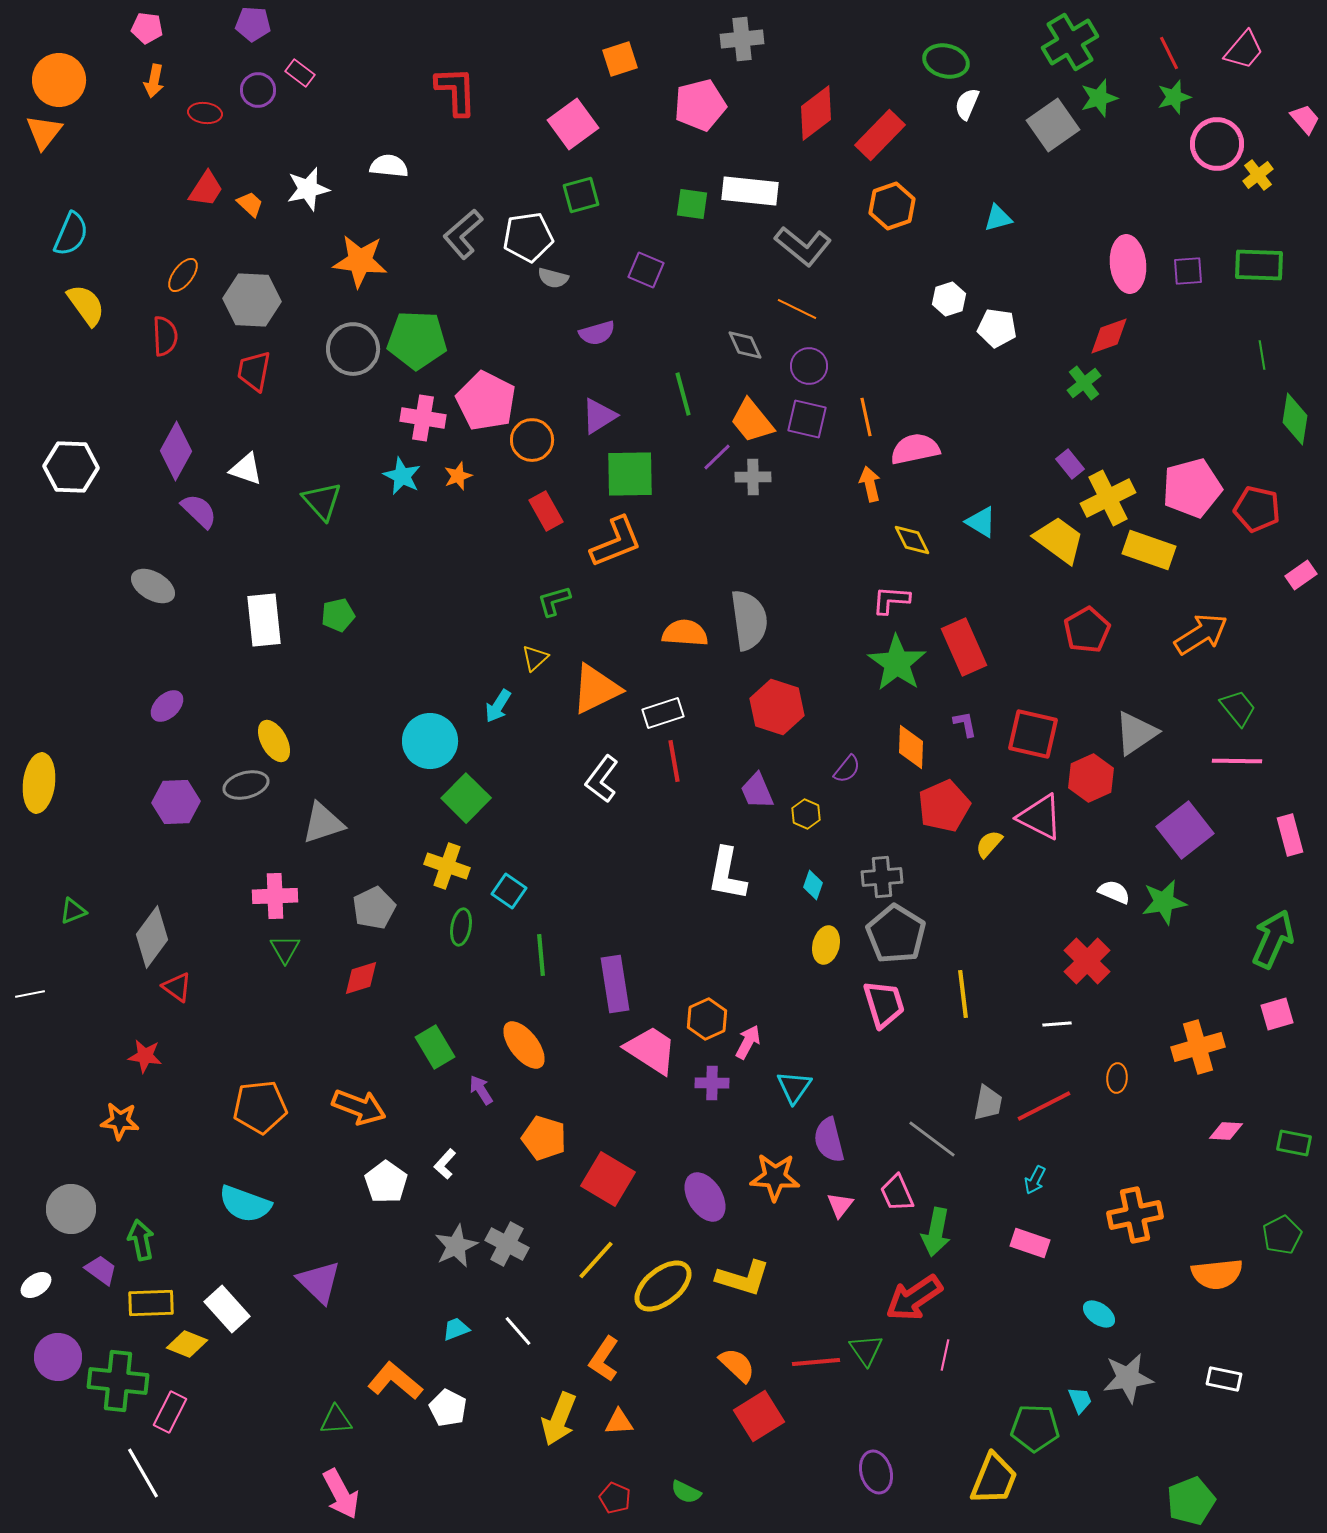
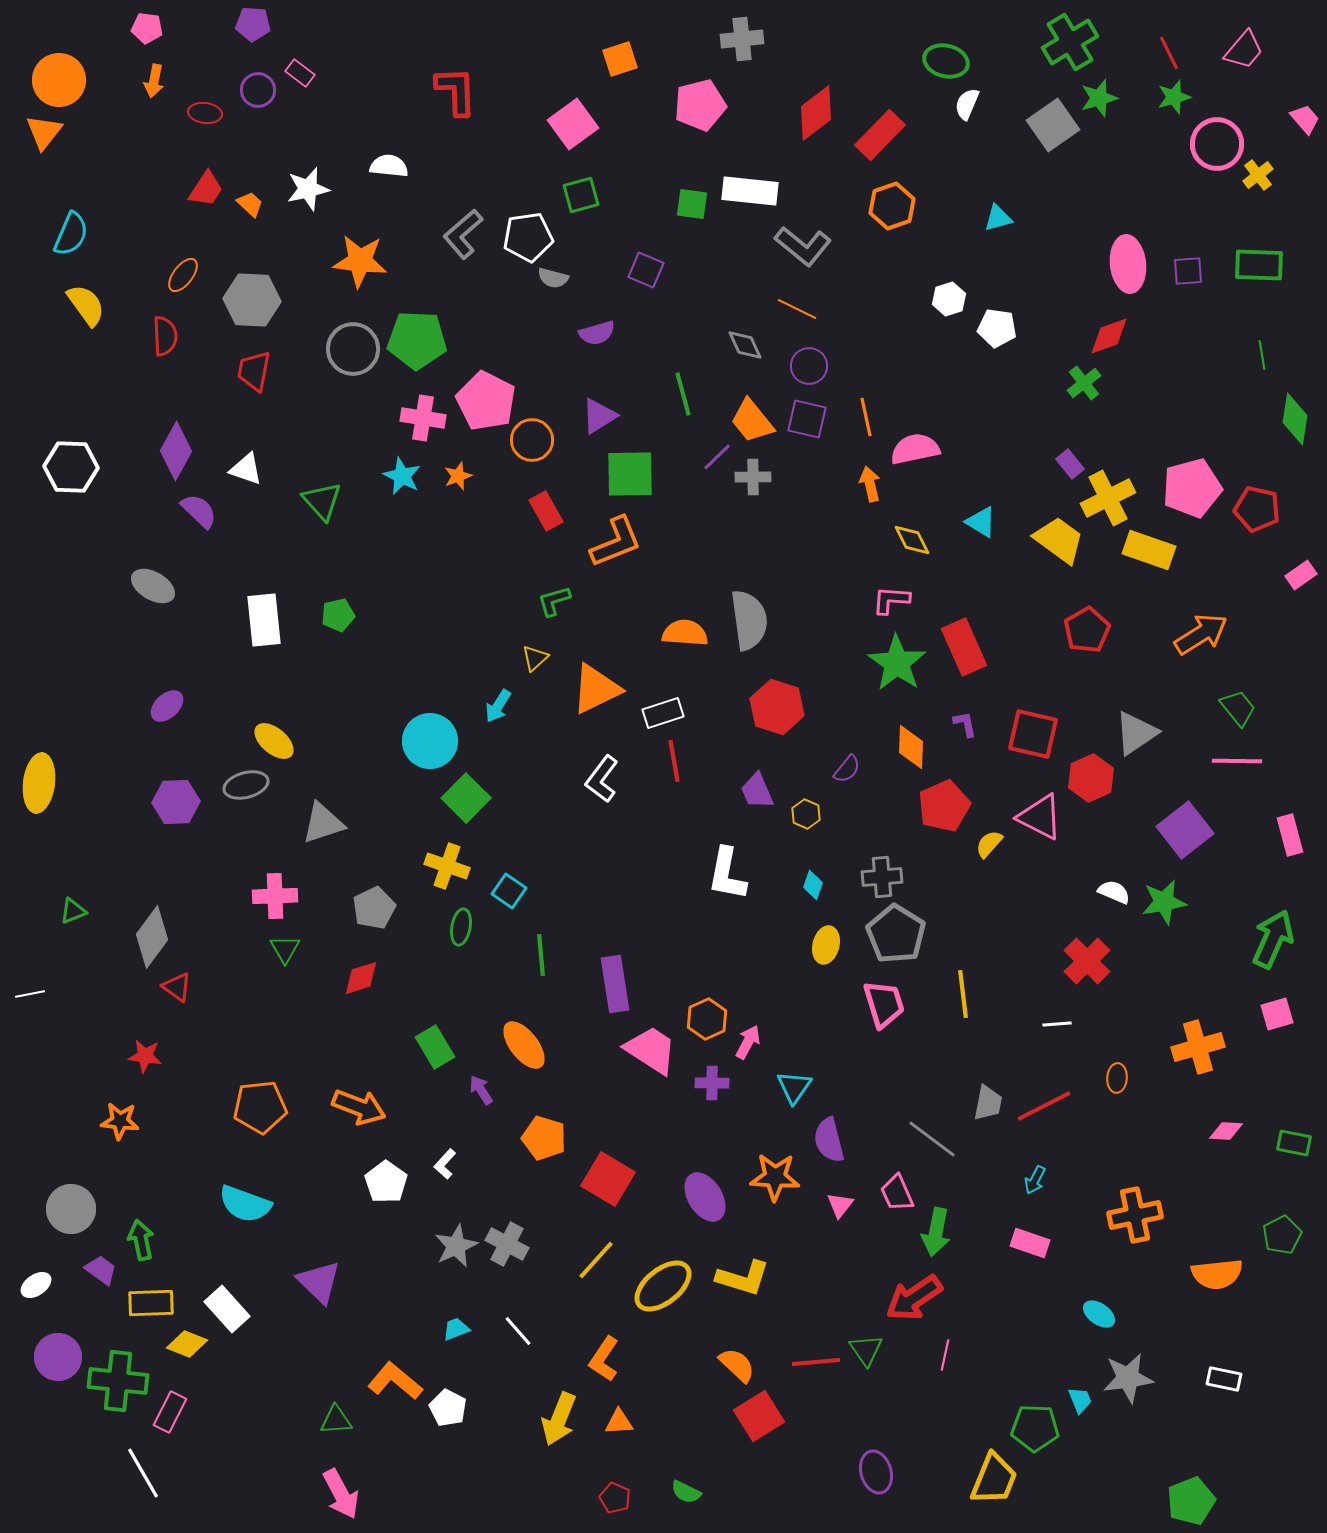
yellow ellipse at (274, 741): rotated 21 degrees counterclockwise
